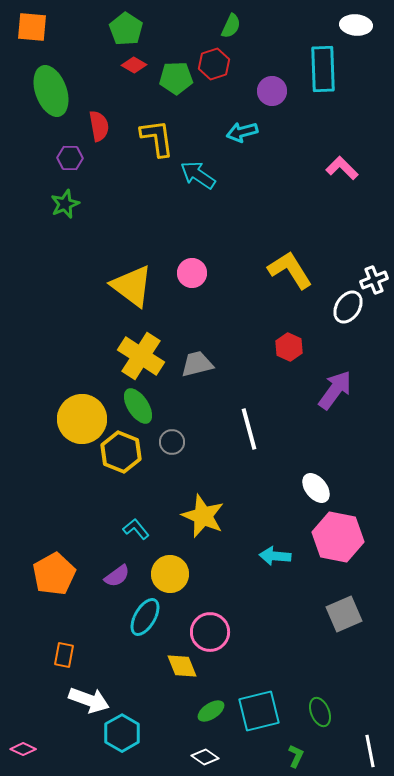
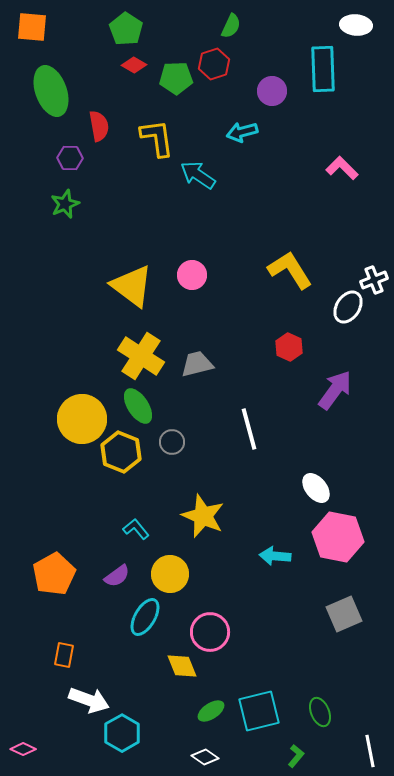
pink circle at (192, 273): moved 2 px down
green L-shape at (296, 756): rotated 15 degrees clockwise
